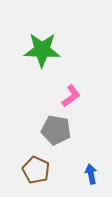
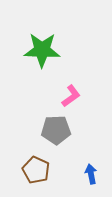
gray pentagon: rotated 12 degrees counterclockwise
